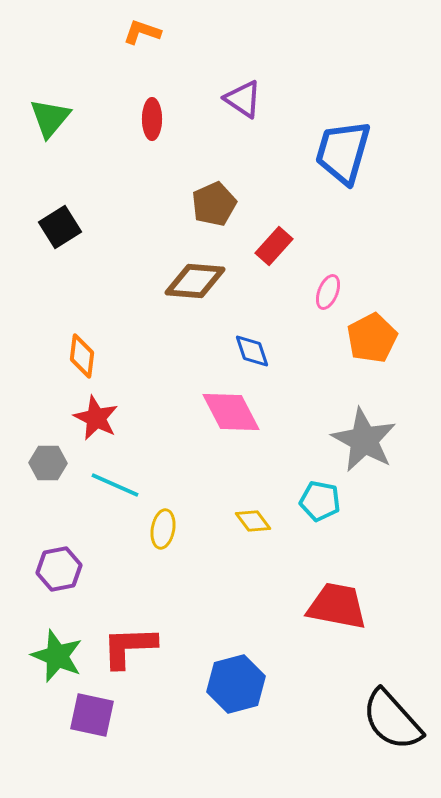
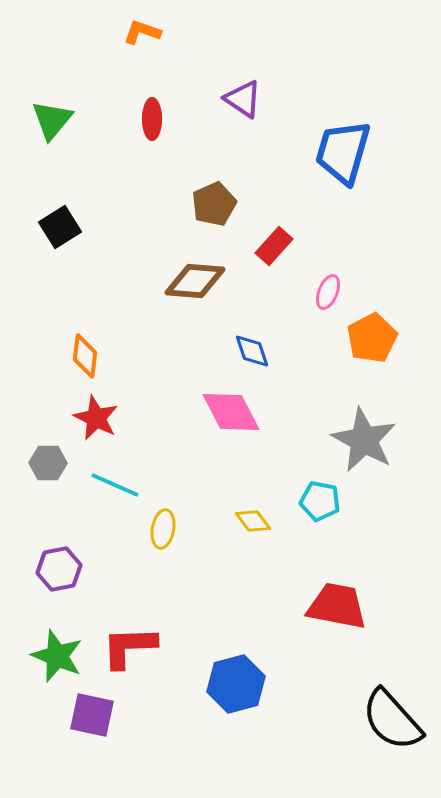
green triangle: moved 2 px right, 2 px down
orange diamond: moved 3 px right
